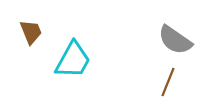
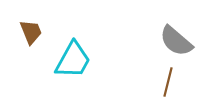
gray semicircle: moved 1 px right, 1 px down; rotated 6 degrees clockwise
brown line: rotated 8 degrees counterclockwise
